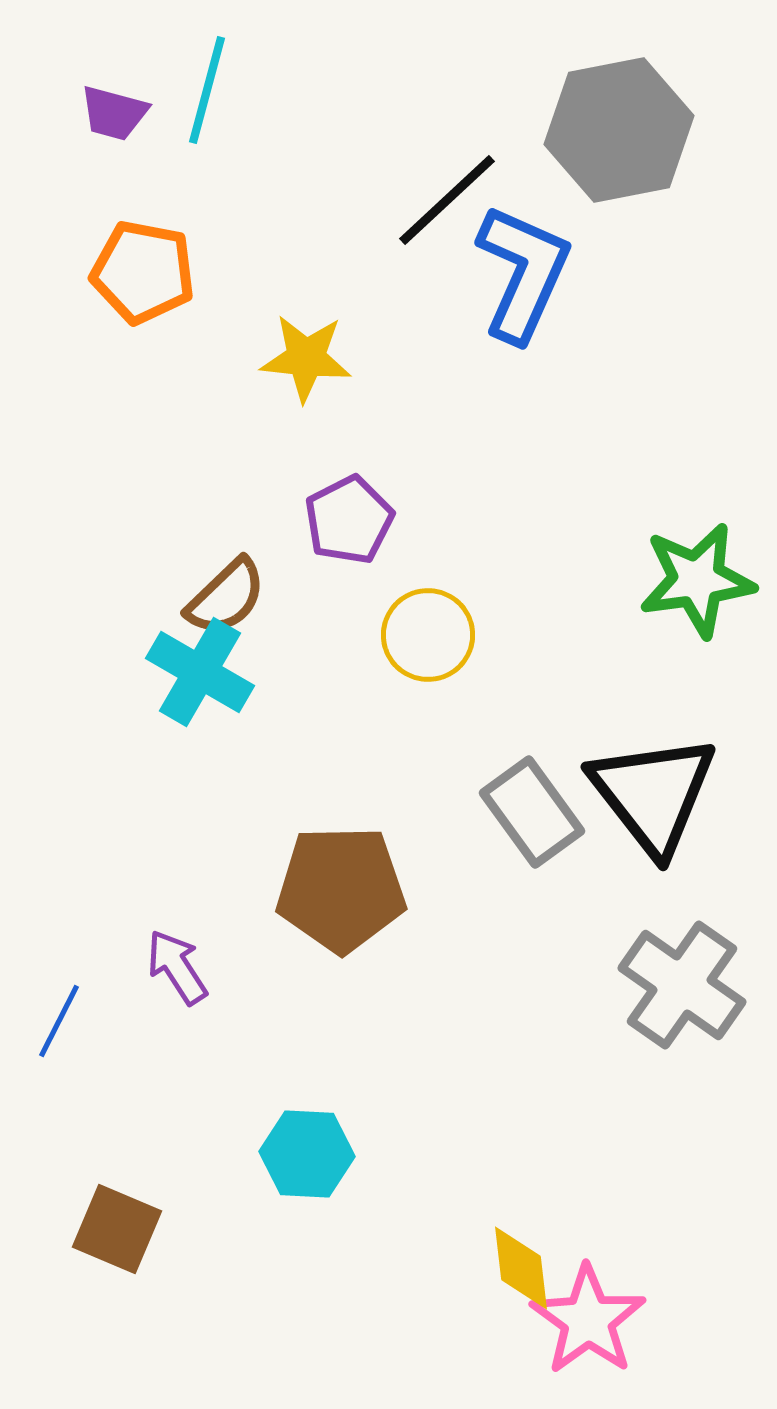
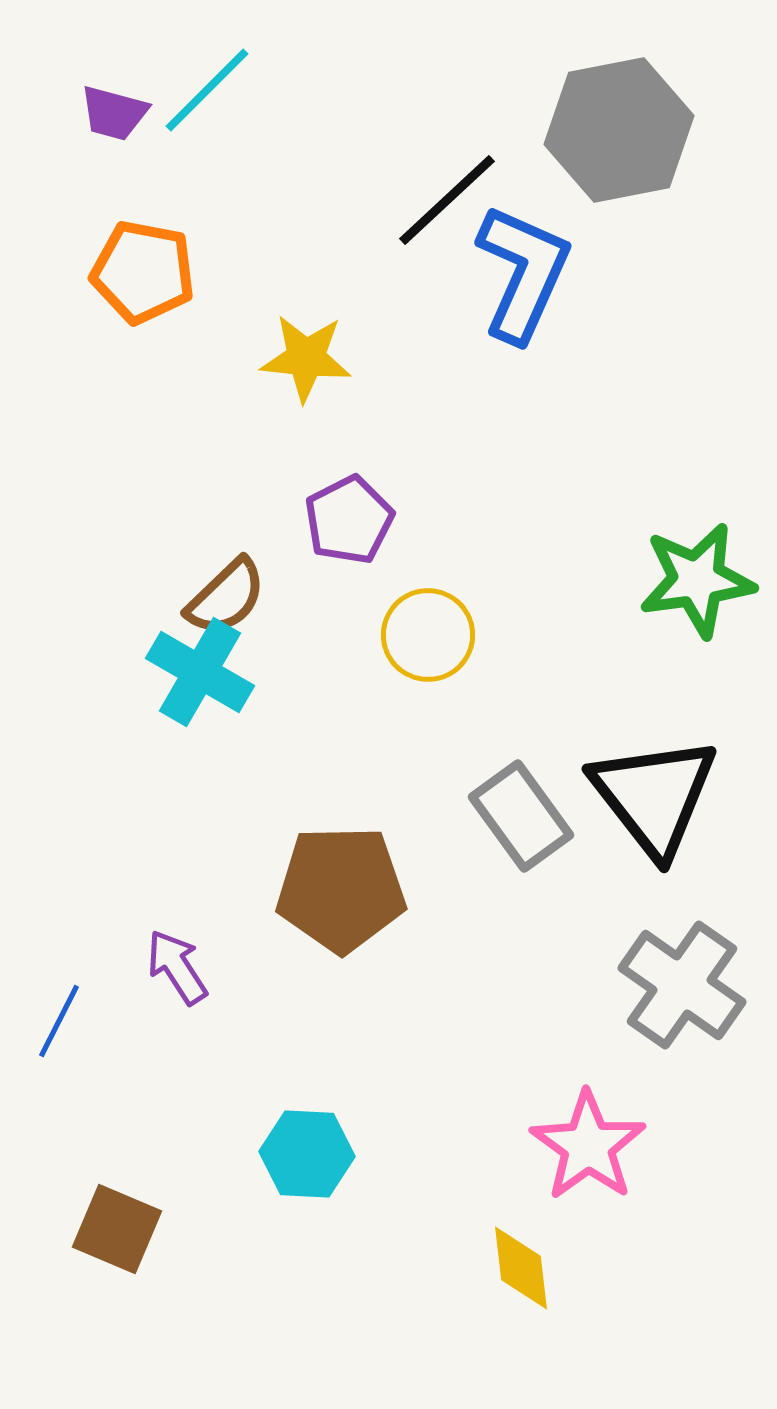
cyan line: rotated 30 degrees clockwise
black triangle: moved 1 px right, 2 px down
gray rectangle: moved 11 px left, 4 px down
pink star: moved 174 px up
